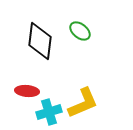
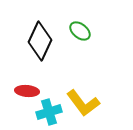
black diamond: rotated 18 degrees clockwise
yellow L-shape: rotated 76 degrees clockwise
